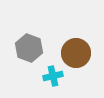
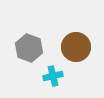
brown circle: moved 6 px up
